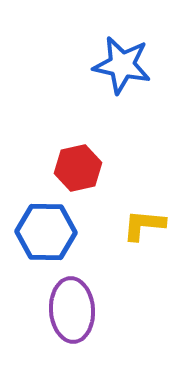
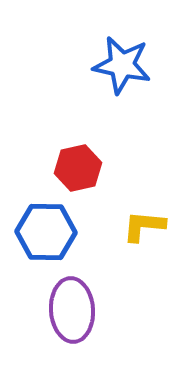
yellow L-shape: moved 1 px down
